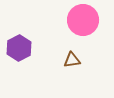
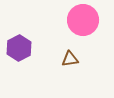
brown triangle: moved 2 px left, 1 px up
